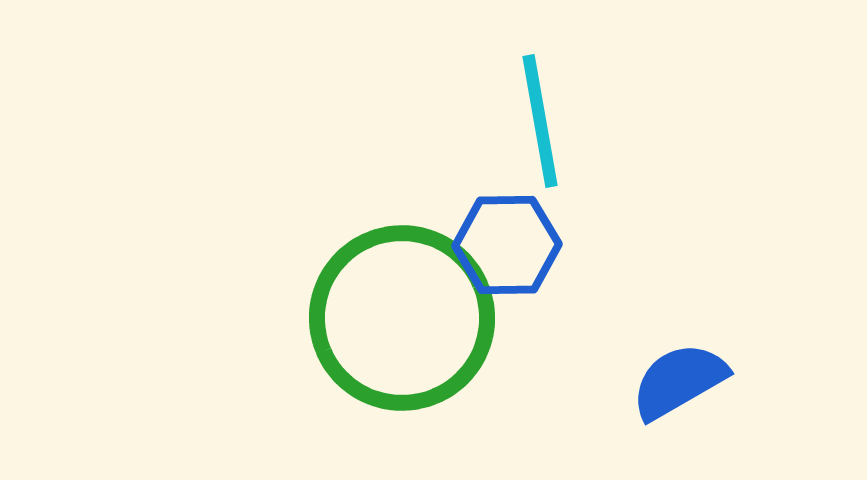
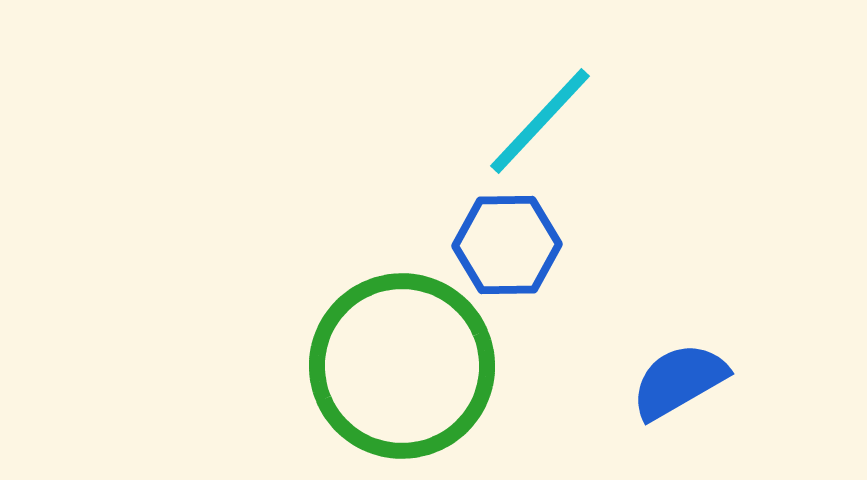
cyan line: rotated 53 degrees clockwise
green circle: moved 48 px down
